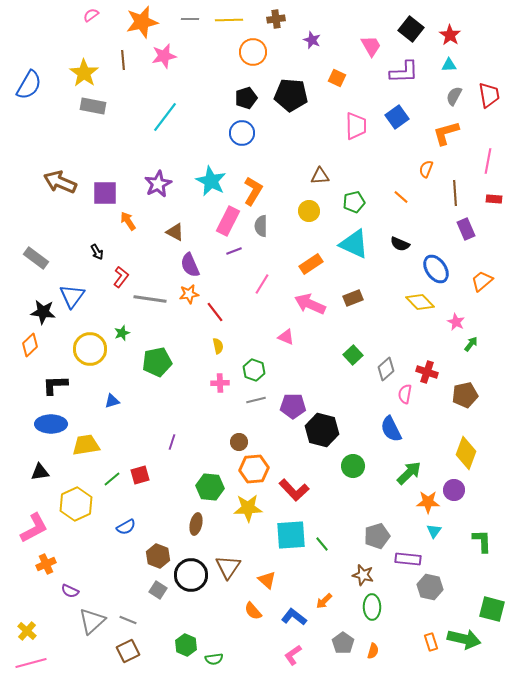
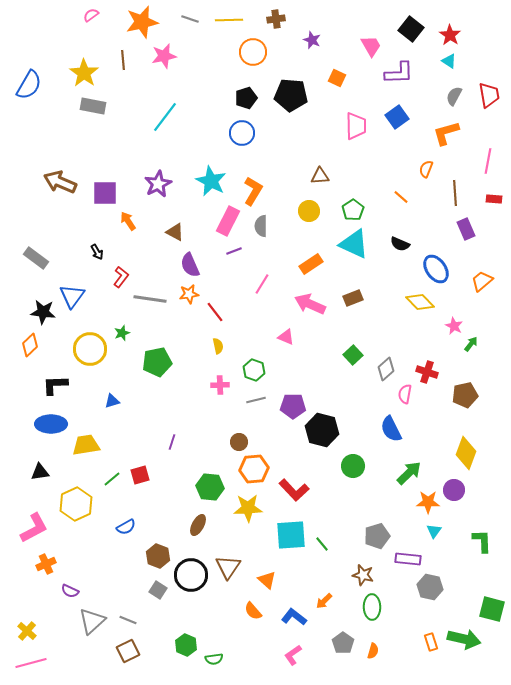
gray line at (190, 19): rotated 18 degrees clockwise
cyan triangle at (449, 65): moved 4 px up; rotated 35 degrees clockwise
purple L-shape at (404, 72): moved 5 px left, 1 px down
green pentagon at (354, 202): moved 1 px left, 8 px down; rotated 20 degrees counterclockwise
pink star at (456, 322): moved 2 px left, 4 px down
pink cross at (220, 383): moved 2 px down
brown ellipse at (196, 524): moved 2 px right, 1 px down; rotated 15 degrees clockwise
